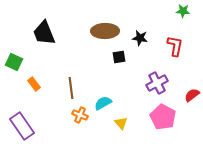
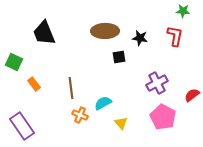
red L-shape: moved 10 px up
